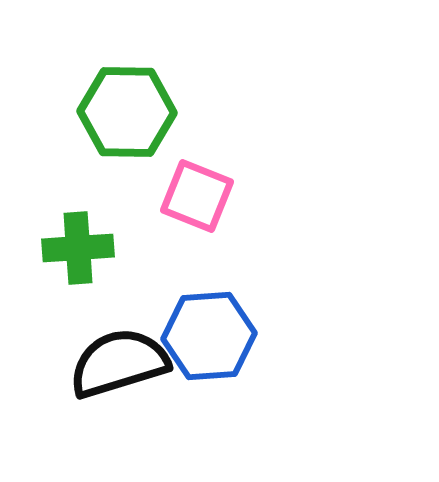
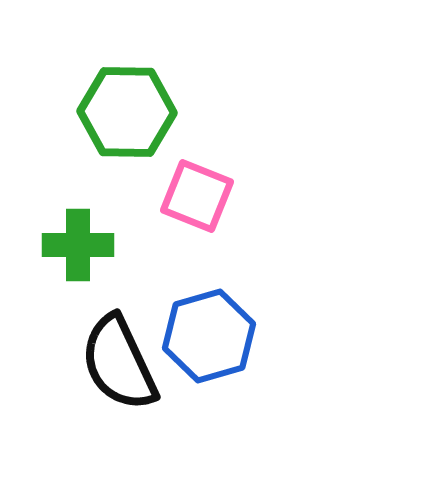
green cross: moved 3 px up; rotated 4 degrees clockwise
blue hexagon: rotated 12 degrees counterclockwise
black semicircle: rotated 98 degrees counterclockwise
